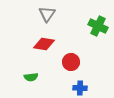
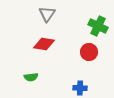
red circle: moved 18 px right, 10 px up
